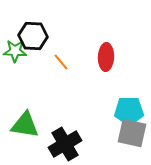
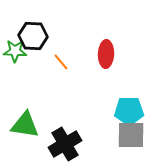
red ellipse: moved 3 px up
gray square: moved 1 px left, 2 px down; rotated 12 degrees counterclockwise
